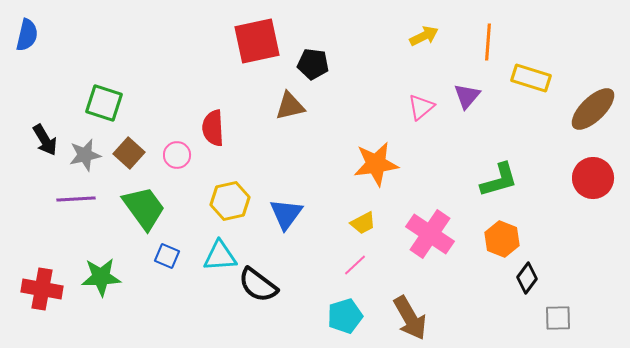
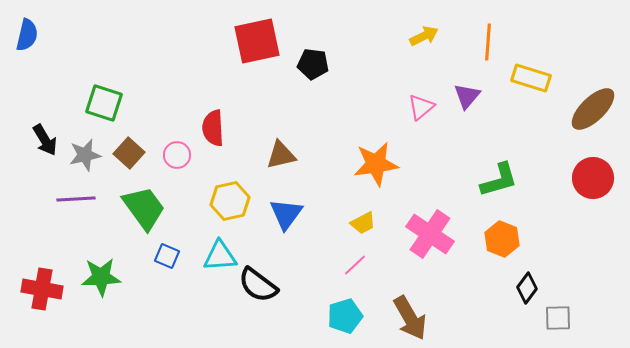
brown triangle: moved 9 px left, 49 px down
black diamond: moved 10 px down
